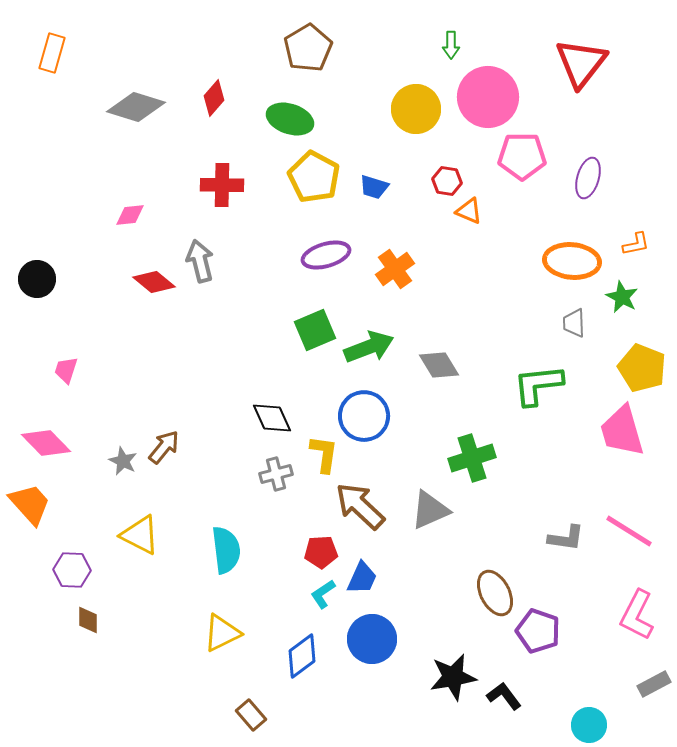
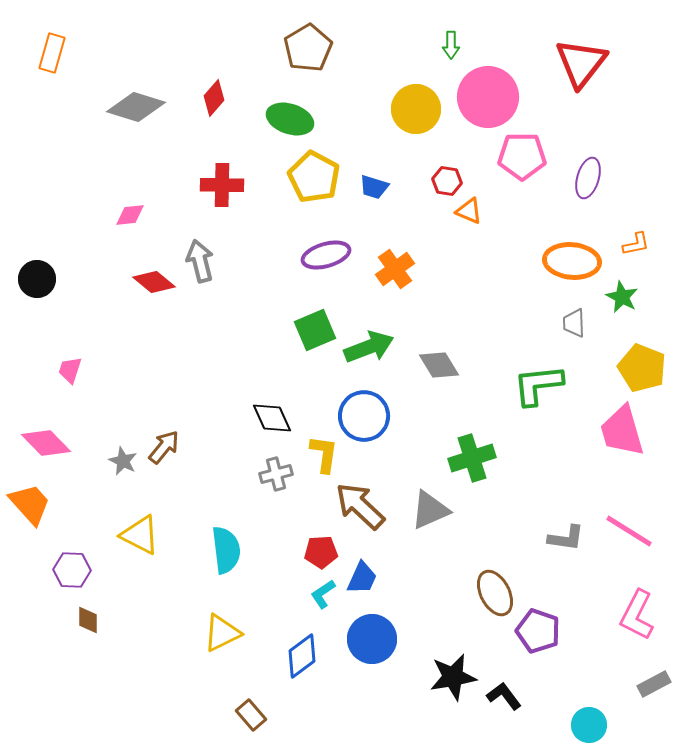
pink trapezoid at (66, 370): moved 4 px right
